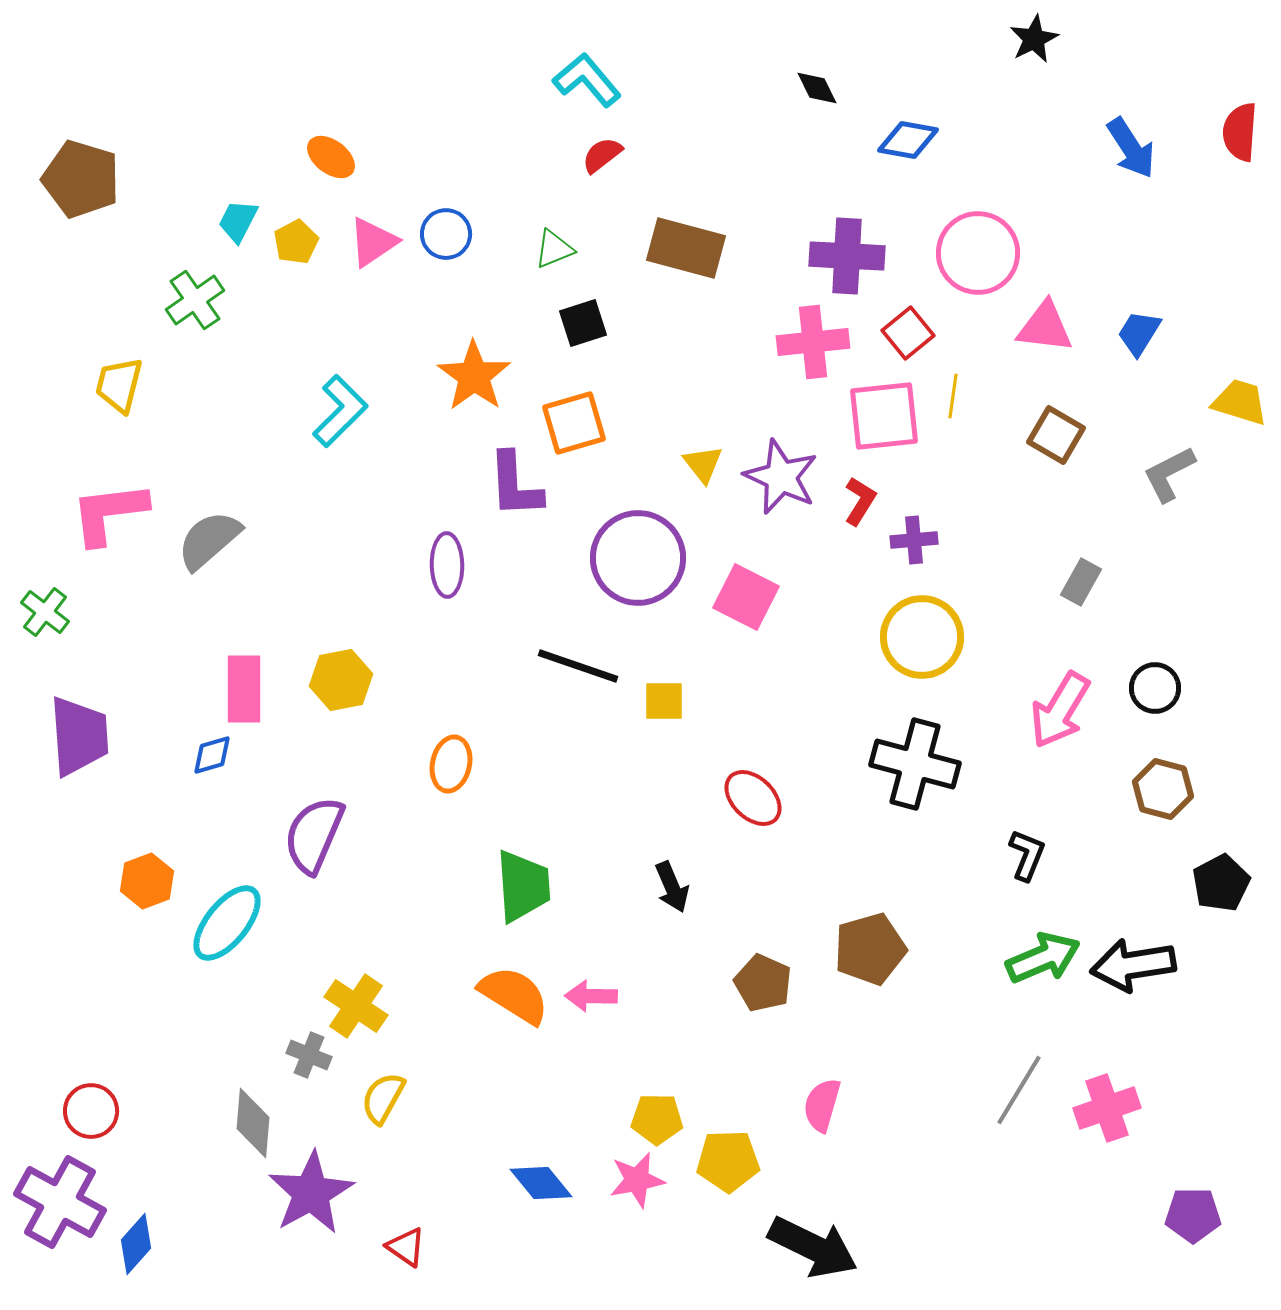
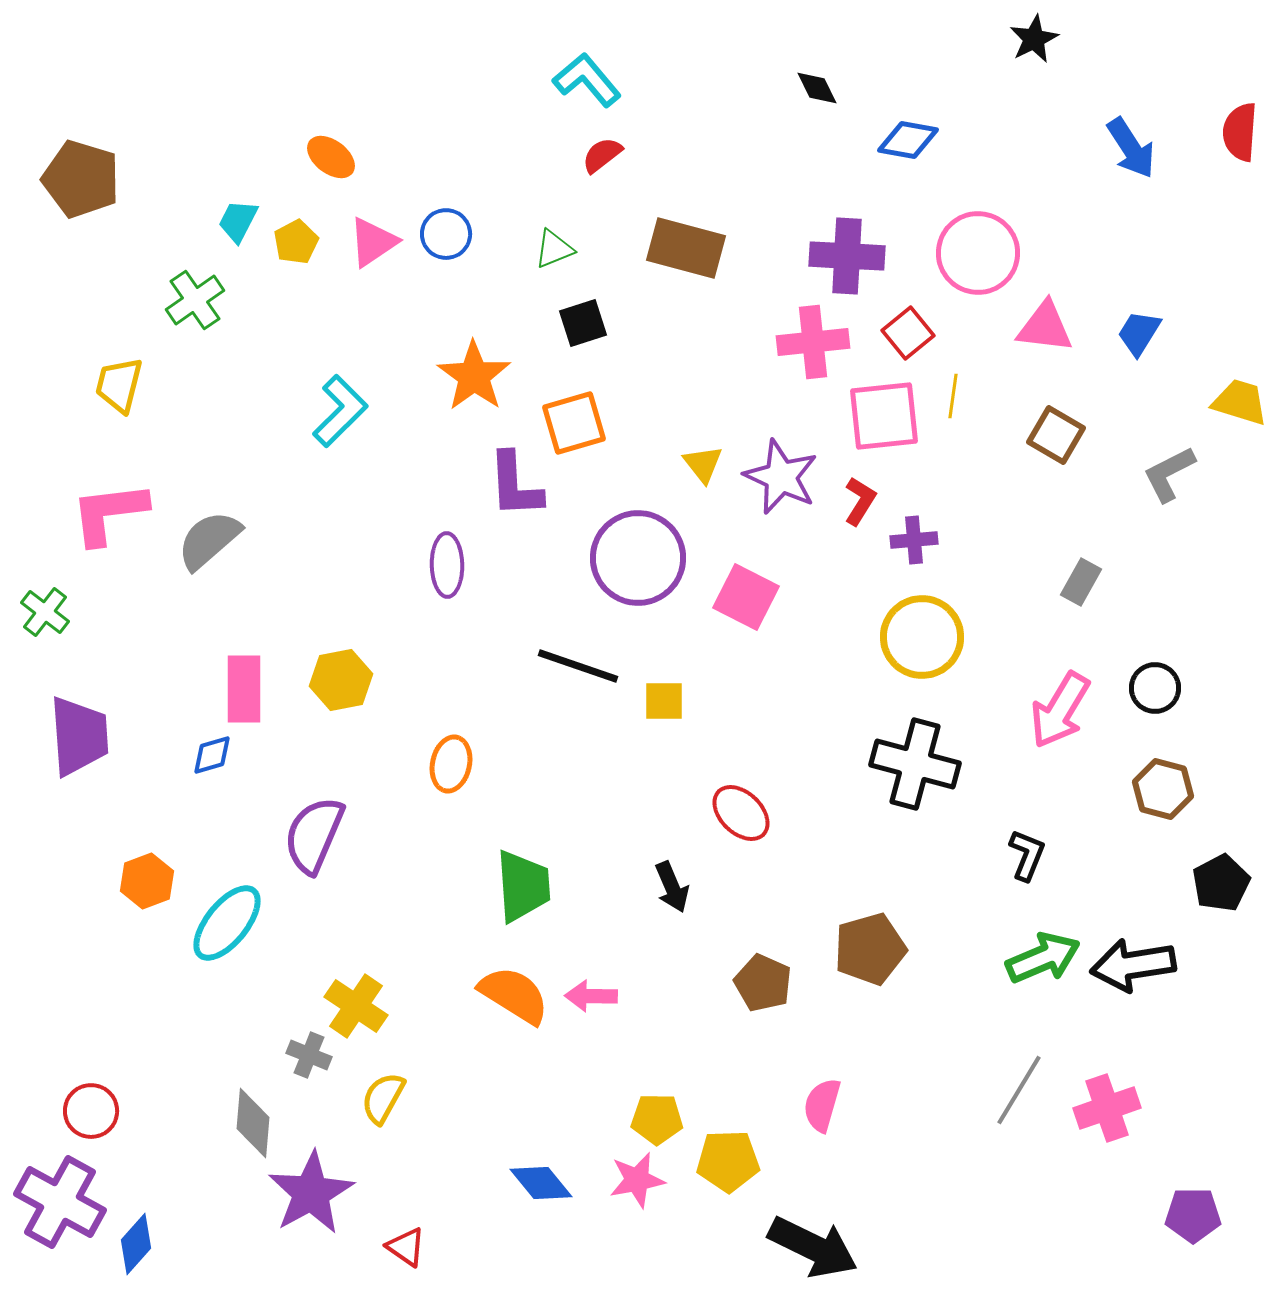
red ellipse at (753, 798): moved 12 px left, 15 px down
